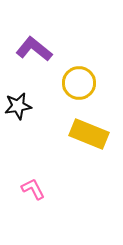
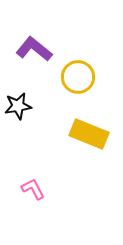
yellow circle: moved 1 px left, 6 px up
